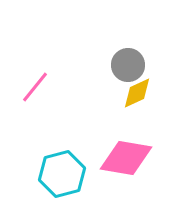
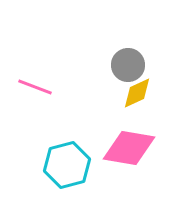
pink line: rotated 72 degrees clockwise
pink diamond: moved 3 px right, 10 px up
cyan hexagon: moved 5 px right, 9 px up
